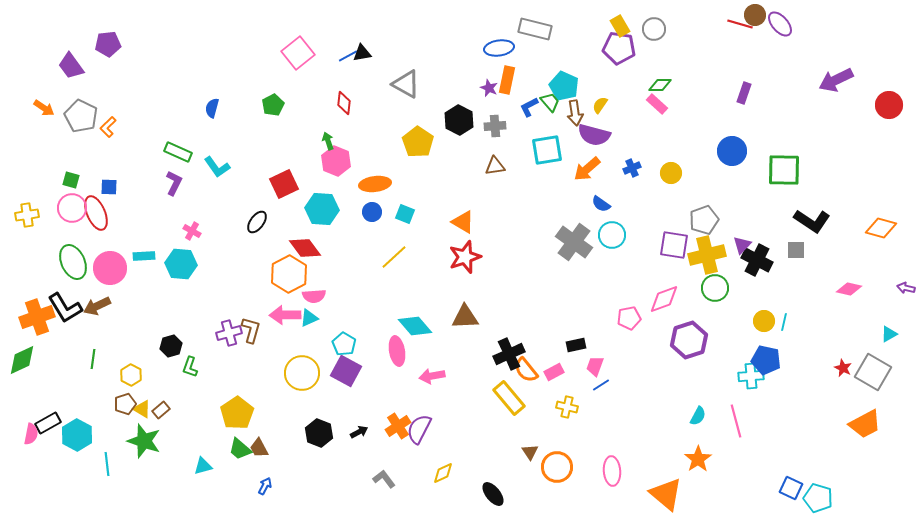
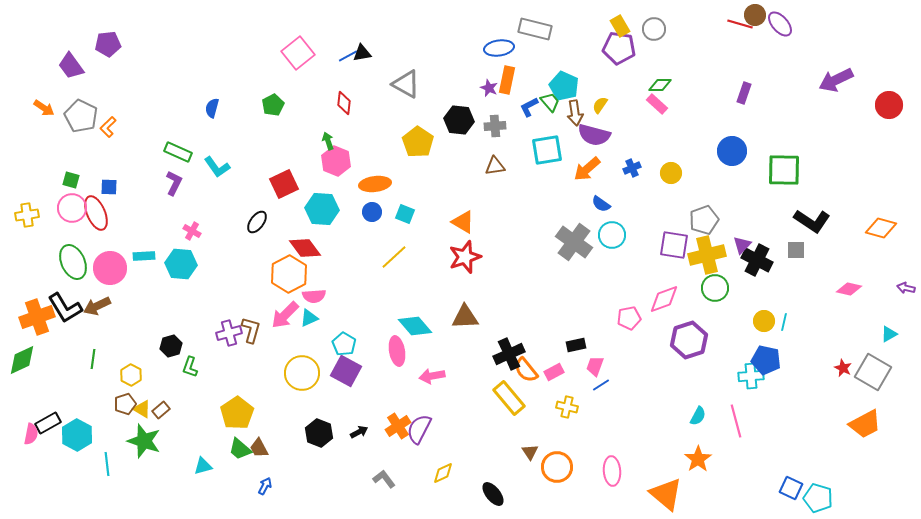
black hexagon at (459, 120): rotated 20 degrees counterclockwise
pink arrow at (285, 315): rotated 44 degrees counterclockwise
